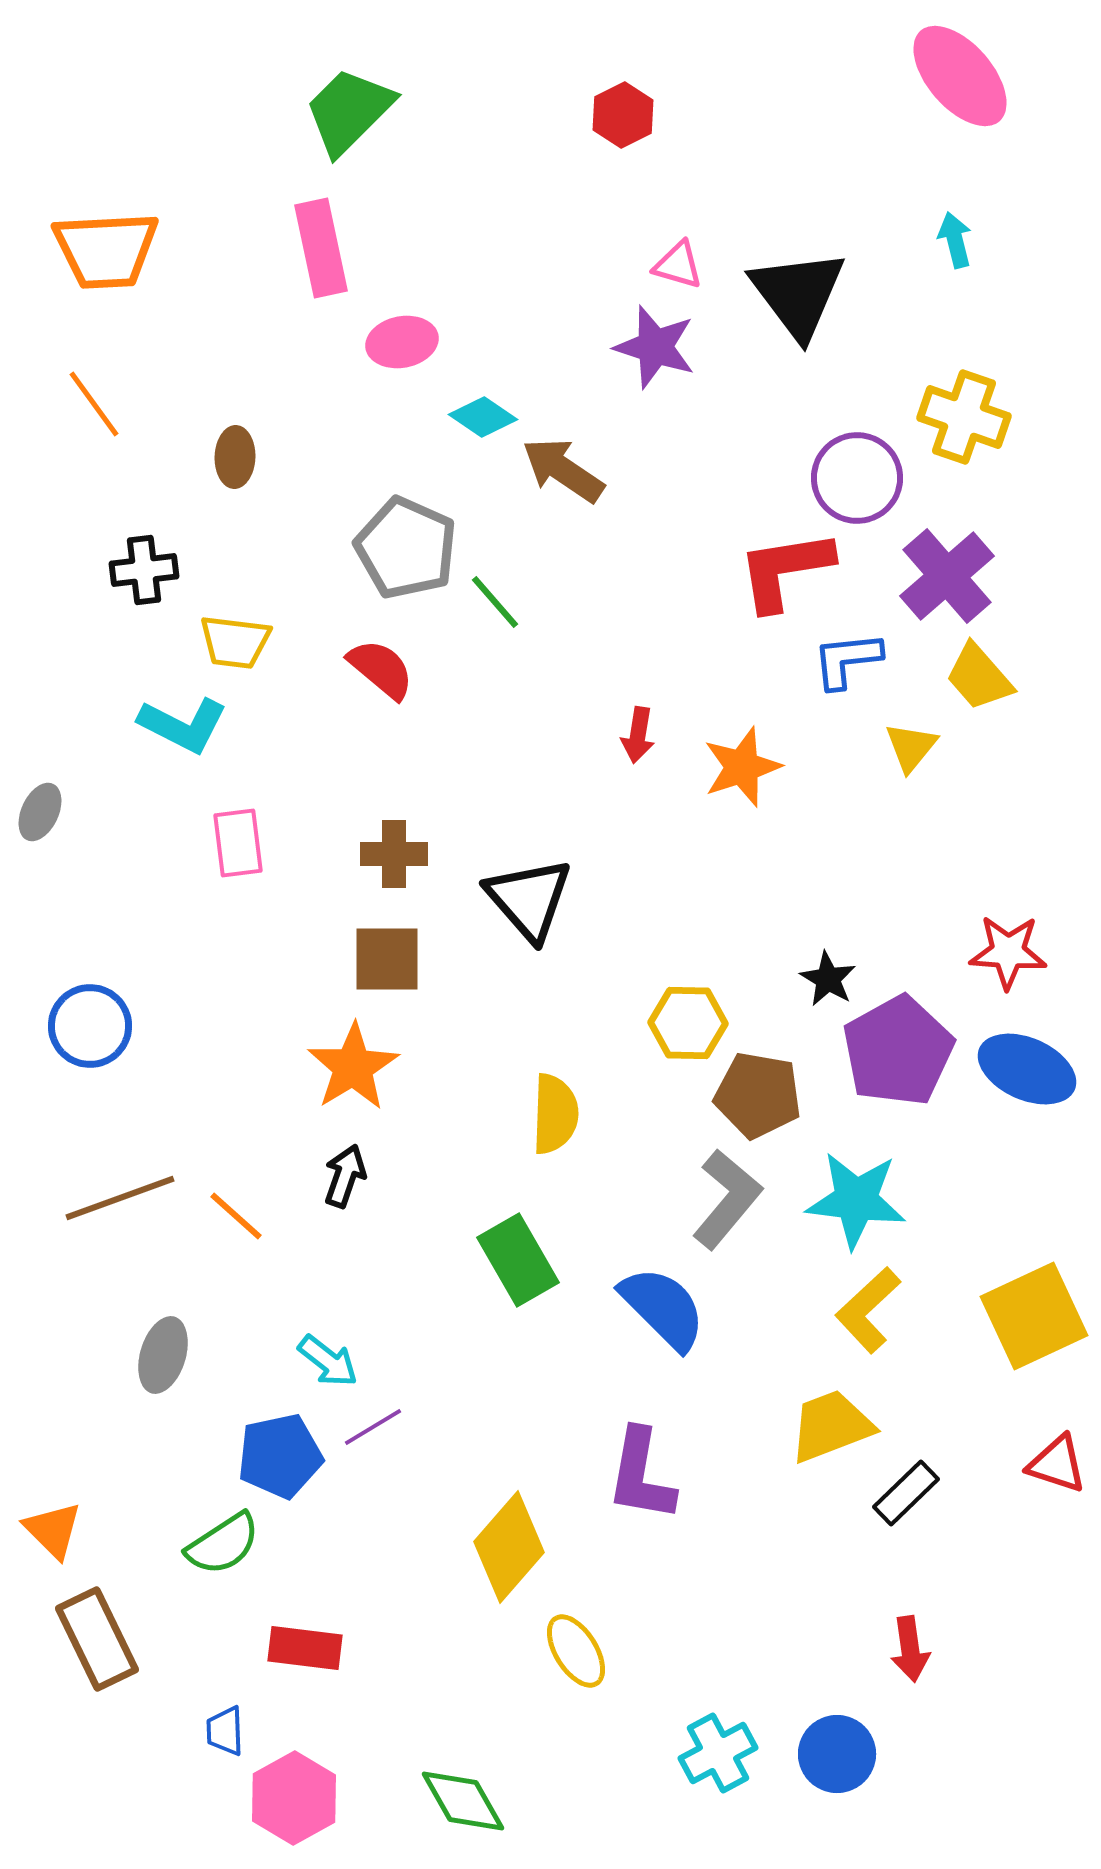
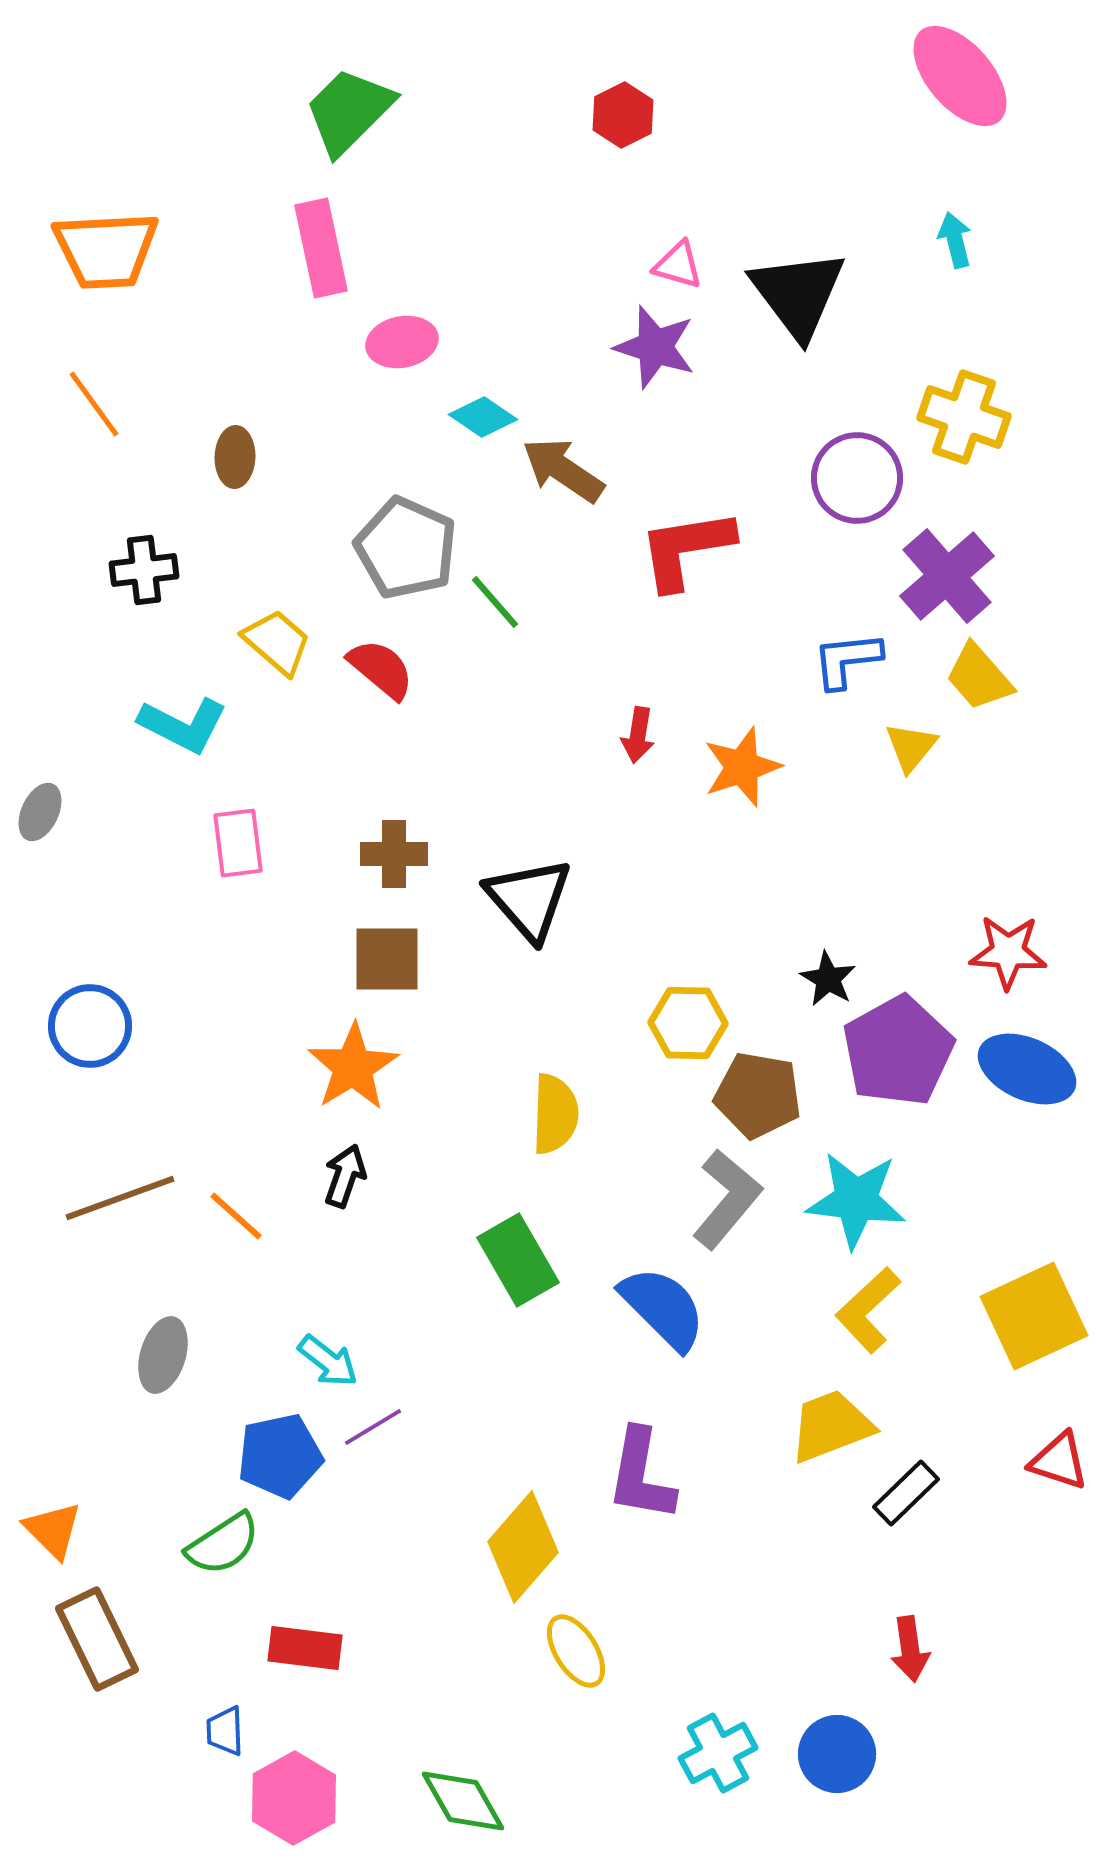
red L-shape at (785, 570): moved 99 px left, 21 px up
yellow trapezoid at (235, 642): moved 42 px right; rotated 146 degrees counterclockwise
red triangle at (1057, 1464): moved 2 px right, 3 px up
yellow diamond at (509, 1547): moved 14 px right
